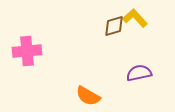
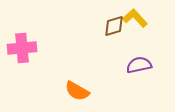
pink cross: moved 5 px left, 3 px up
purple semicircle: moved 8 px up
orange semicircle: moved 11 px left, 5 px up
